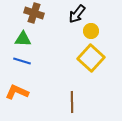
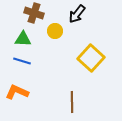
yellow circle: moved 36 px left
